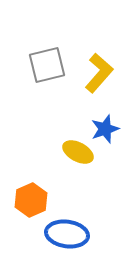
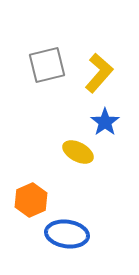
blue star: moved 7 px up; rotated 16 degrees counterclockwise
